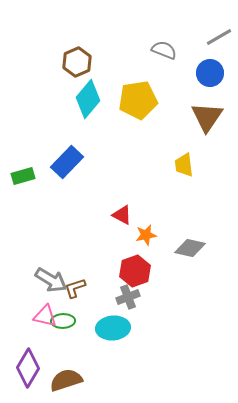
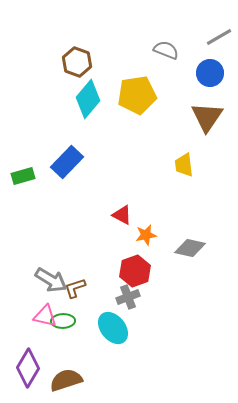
gray semicircle: moved 2 px right
brown hexagon: rotated 16 degrees counterclockwise
yellow pentagon: moved 1 px left, 5 px up
cyan ellipse: rotated 56 degrees clockwise
